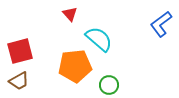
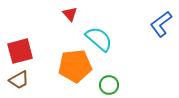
brown trapezoid: moved 1 px up
